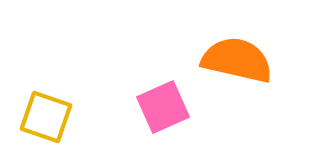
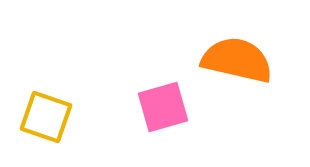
pink square: rotated 8 degrees clockwise
